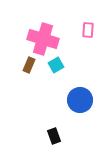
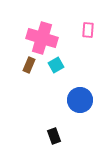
pink cross: moved 1 px left, 1 px up
